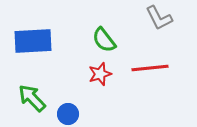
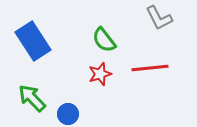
blue rectangle: rotated 60 degrees clockwise
